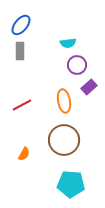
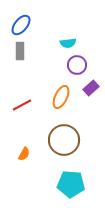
purple rectangle: moved 2 px right, 1 px down
orange ellipse: moved 3 px left, 4 px up; rotated 35 degrees clockwise
